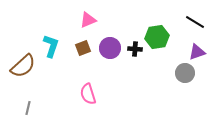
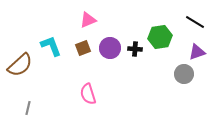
green hexagon: moved 3 px right
cyan L-shape: rotated 40 degrees counterclockwise
brown semicircle: moved 3 px left, 1 px up
gray circle: moved 1 px left, 1 px down
